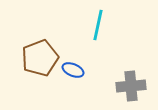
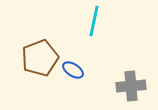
cyan line: moved 4 px left, 4 px up
blue ellipse: rotated 10 degrees clockwise
